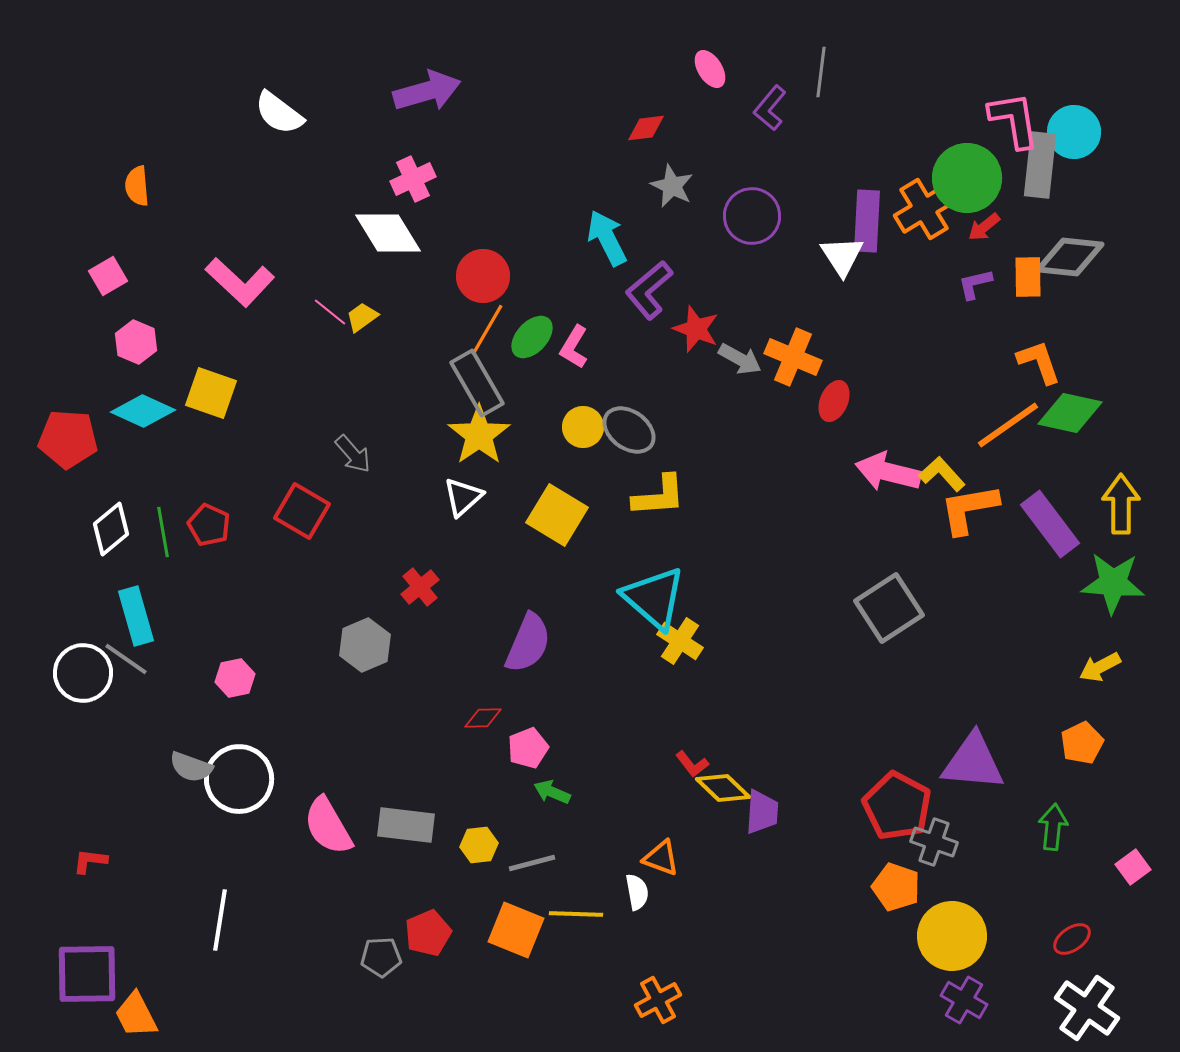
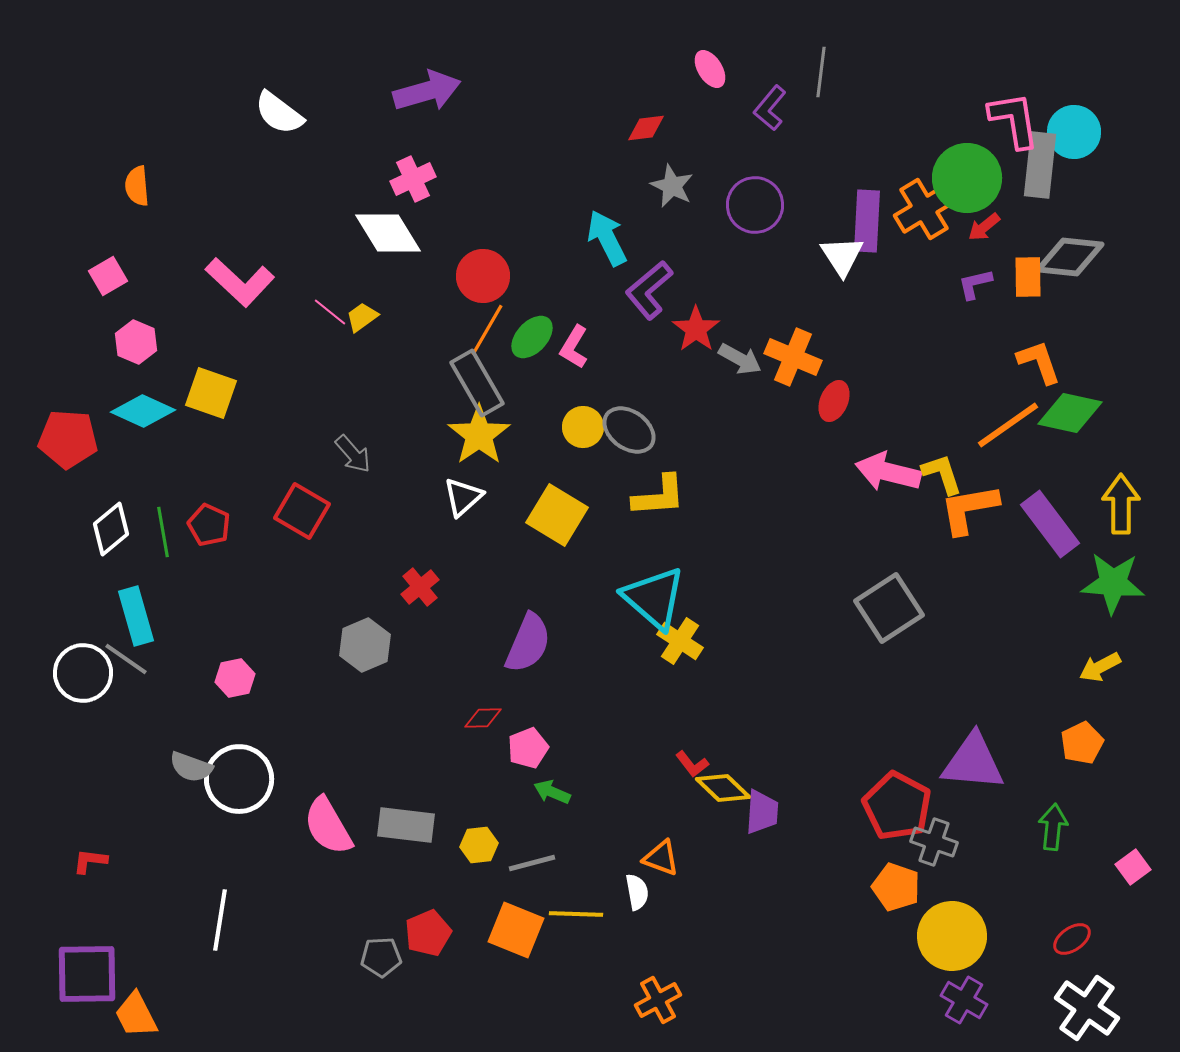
purple circle at (752, 216): moved 3 px right, 11 px up
red star at (696, 329): rotated 15 degrees clockwise
yellow L-shape at (942, 474): rotated 24 degrees clockwise
